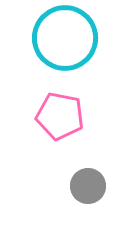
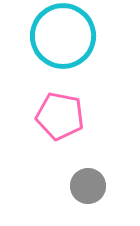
cyan circle: moved 2 px left, 2 px up
